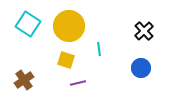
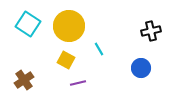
black cross: moved 7 px right; rotated 30 degrees clockwise
cyan line: rotated 24 degrees counterclockwise
yellow square: rotated 12 degrees clockwise
